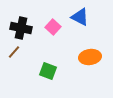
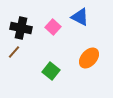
orange ellipse: moved 1 px left, 1 px down; rotated 40 degrees counterclockwise
green square: moved 3 px right; rotated 18 degrees clockwise
